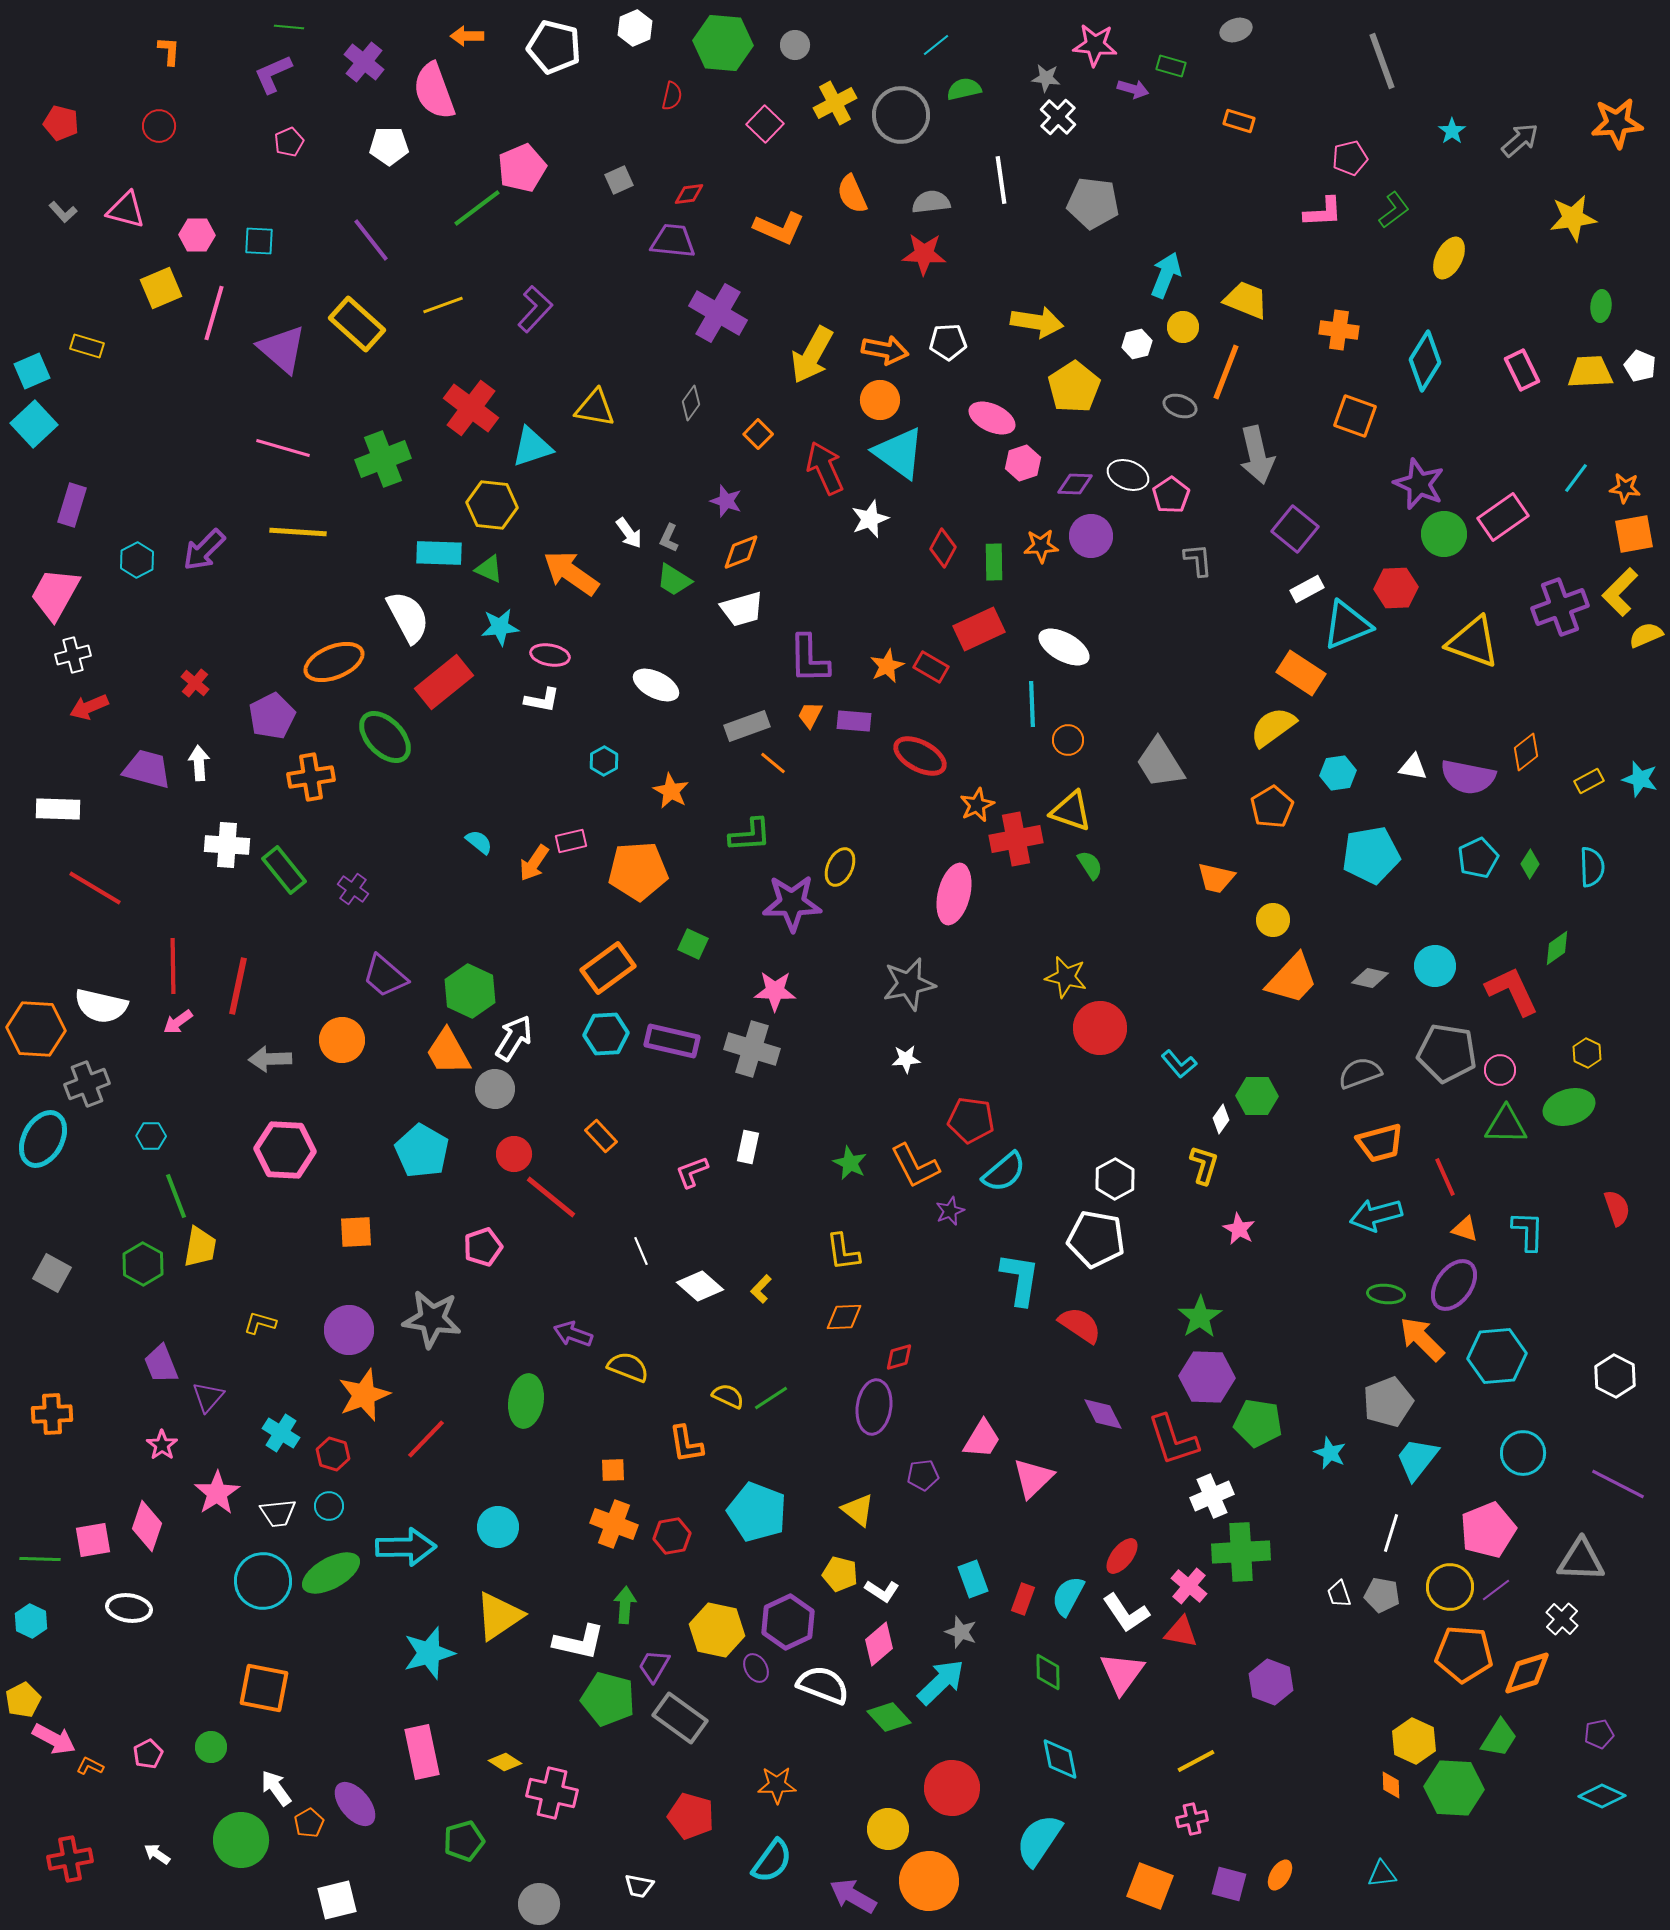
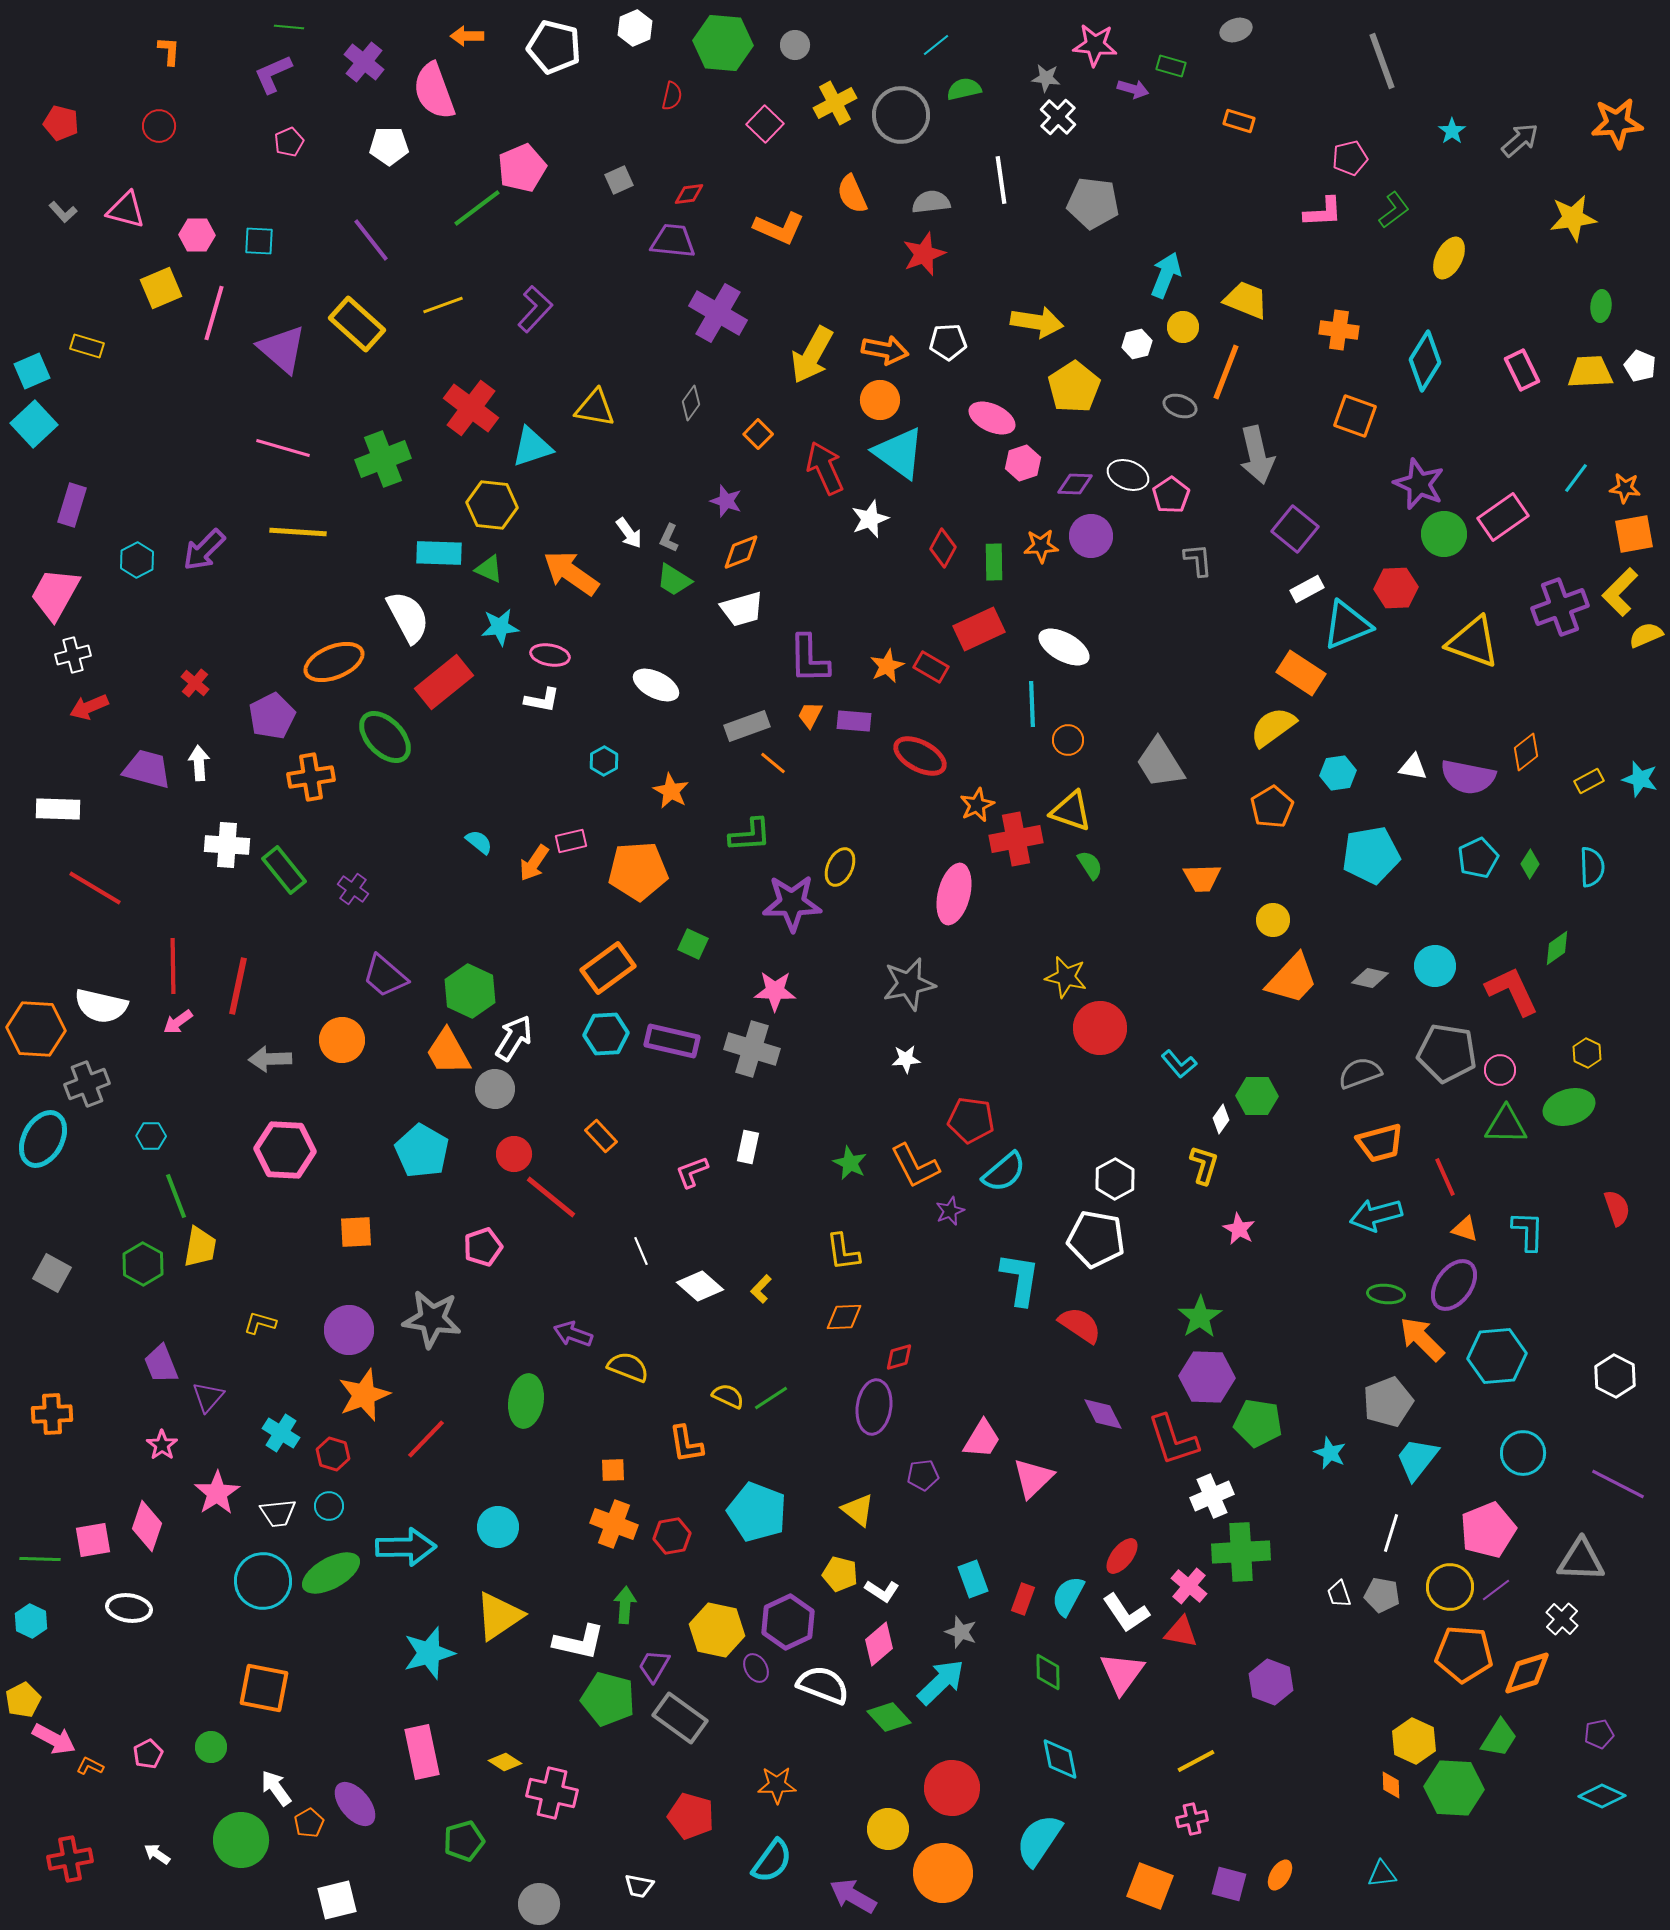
red star at (924, 254): rotated 24 degrees counterclockwise
orange trapezoid at (1216, 878): moved 14 px left; rotated 15 degrees counterclockwise
orange circle at (929, 1881): moved 14 px right, 8 px up
